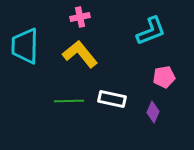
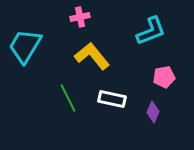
cyan trapezoid: rotated 30 degrees clockwise
yellow L-shape: moved 12 px right, 2 px down
green line: moved 1 px left, 3 px up; rotated 64 degrees clockwise
